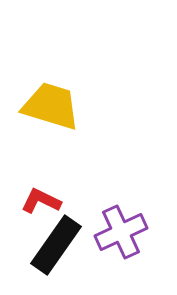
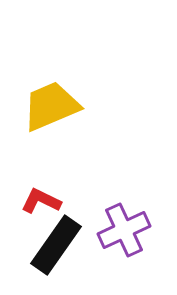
yellow trapezoid: rotated 40 degrees counterclockwise
purple cross: moved 3 px right, 2 px up
